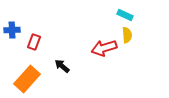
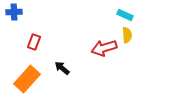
blue cross: moved 2 px right, 18 px up
black arrow: moved 2 px down
